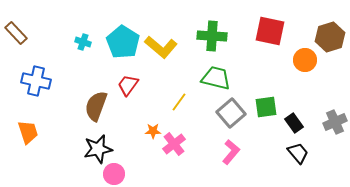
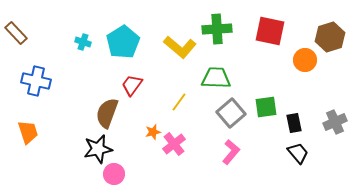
green cross: moved 5 px right, 7 px up; rotated 8 degrees counterclockwise
cyan pentagon: rotated 8 degrees clockwise
yellow L-shape: moved 19 px right
green trapezoid: rotated 12 degrees counterclockwise
red trapezoid: moved 4 px right
brown semicircle: moved 11 px right, 7 px down
black rectangle: rotated 24 degrees clockwise
orange star: moved 1 px down; rotated 14 degrees counterclockwise
